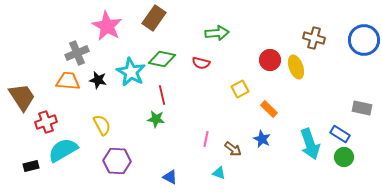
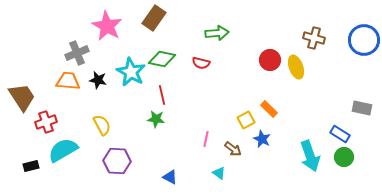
yellow square: moved 6 px right, 31 px down
cyan arrow: moved 12 px down
cyan triangle: rotated 16 degrees clockwise
